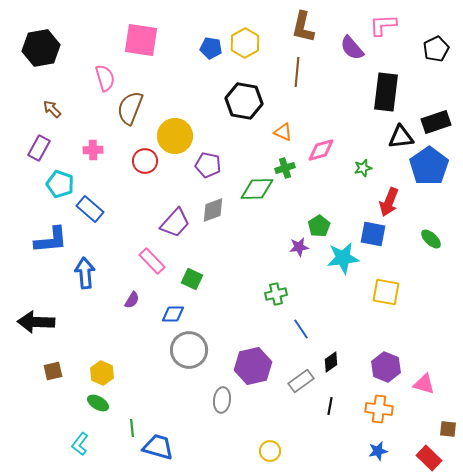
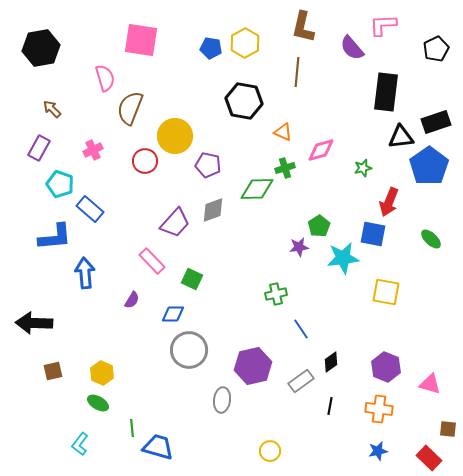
pink cross at (93, 150): rotated 24 degrees counterclockwise
blue L-shape at (51, 240): moved 4 px right, 3 px up
black arrow at (36, 322): moved 2 px left, 1 px down
pink triangle at (424, 384): moved 6 px right
